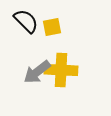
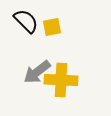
yellow cross: moved 10 px down
